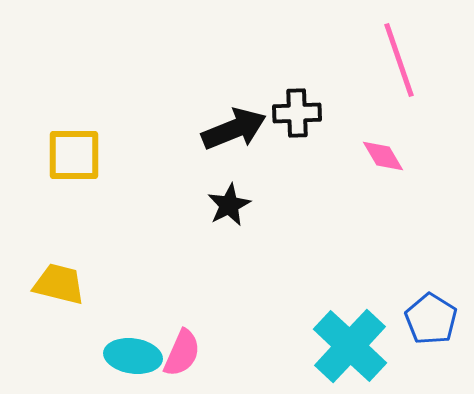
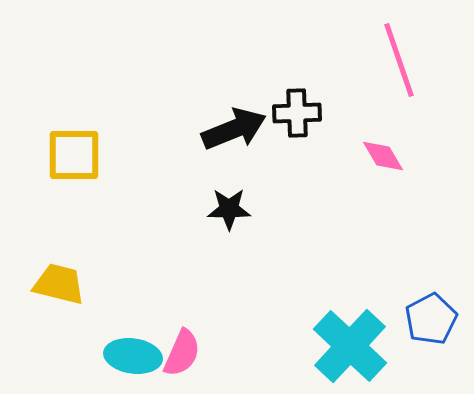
black star: moved 4 px down; rotated 27 degrees clockwise
blue pentagon: rotated 12 degrees clockwise
